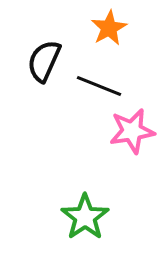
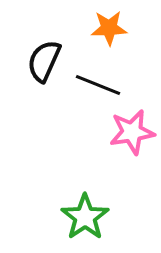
orange star: rotated 27 degrees clockwise
black line: moved 1 px left, 1 px up
pink star: moved 1 px down
